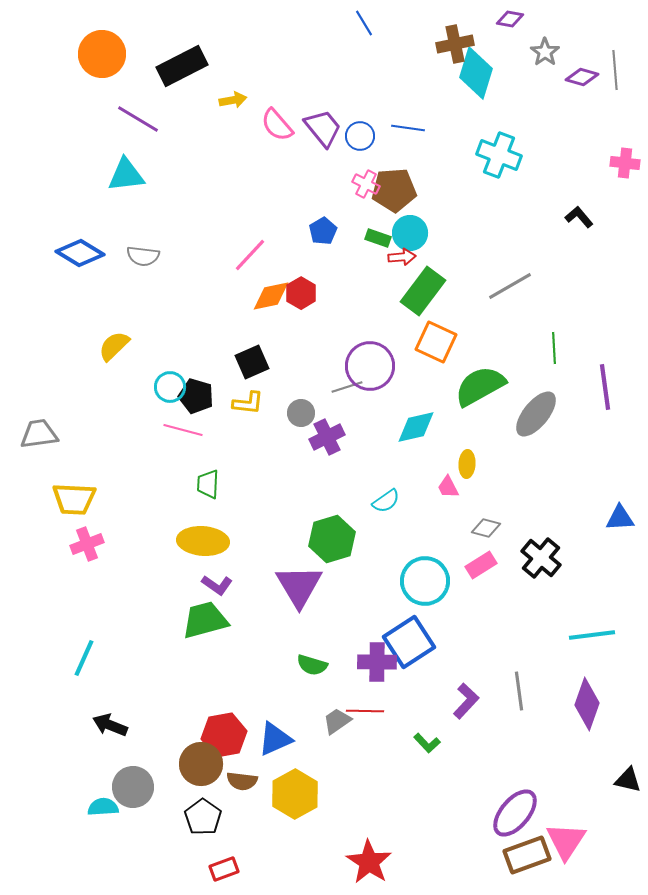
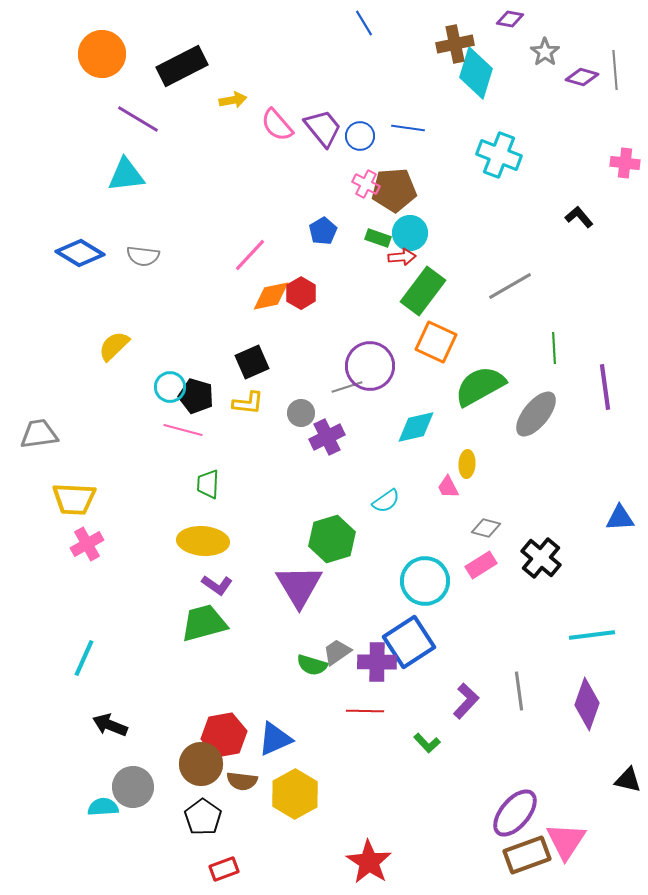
pink cross at (87, 544): rotated 8 degrees counterclockwise
green trapezoid at (205, 620): moved 1 px left, 3 px down
gray trapezoid at (337, 721): moved 69 px up
